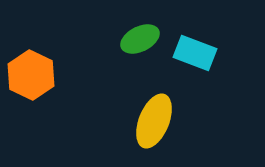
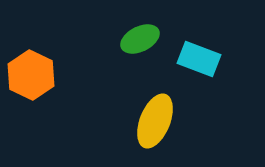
cyan rectangle: moved 4 px right, 6 px down
yellow ellipse: moved 1 px right
